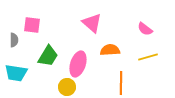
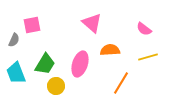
pink square: rotated 18 degrees counterclockwise
pink semicircle: moved 1 px left
gray semicircle: rotated 24 degrees clockwise
green trapezoid: moved 3 px left, 8 px down
pink ellipse: moved 2 px right
cyan trapezoid: rotated 60 degrees clockwise
orange line: rotated 30 degrees clockwise
yellow circle: moved 11 px left, 1 px up
